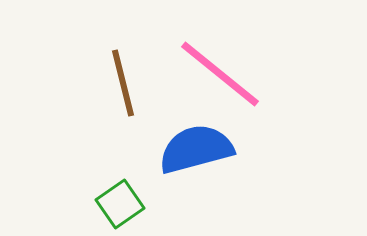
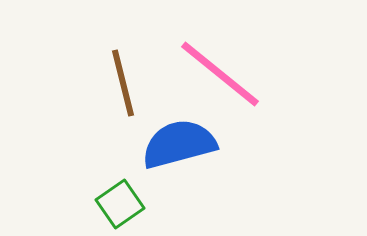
blue semicircle: moved 17 px left, 5 px up
